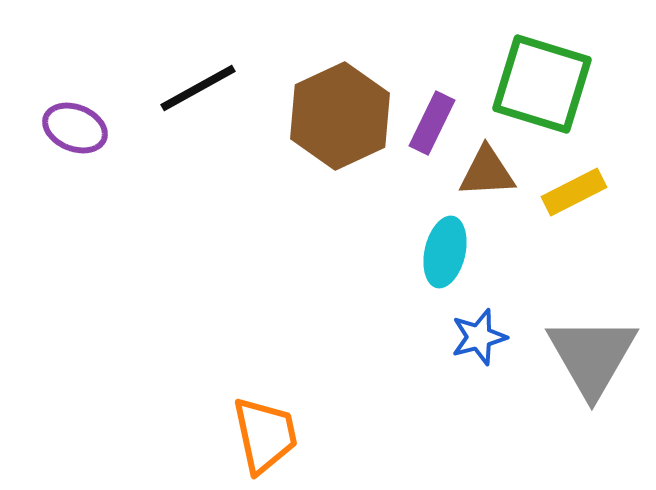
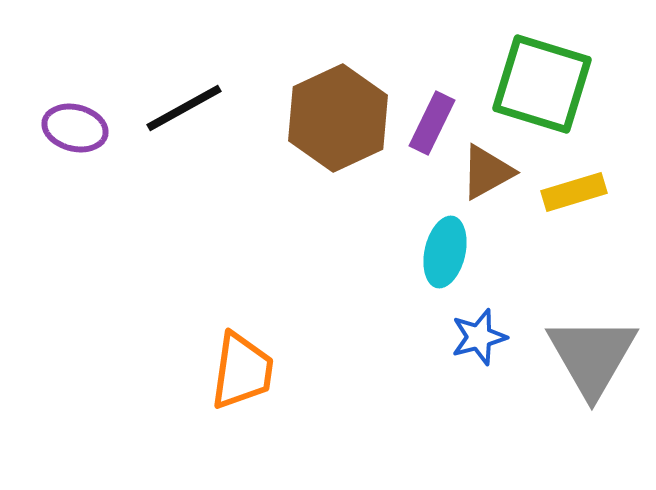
black line: moved 14 px left, 20 px down
brown hexagon: moved 2 px left, 2 px down
purple ellipse: rotated 8 degrees counterclockwise
brown triangle: rotated 26 degrees counterclockwise
yellow rectangle: rotated 10 degrees clockwise
orange trapezoid: moved 23 px left, 64 px up; rotated 20 degrees clockwise
